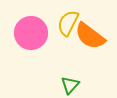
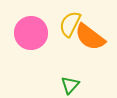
yellow semicircle: moved 2 px right, 1 px down
orange semicircle: moved 1 px down
